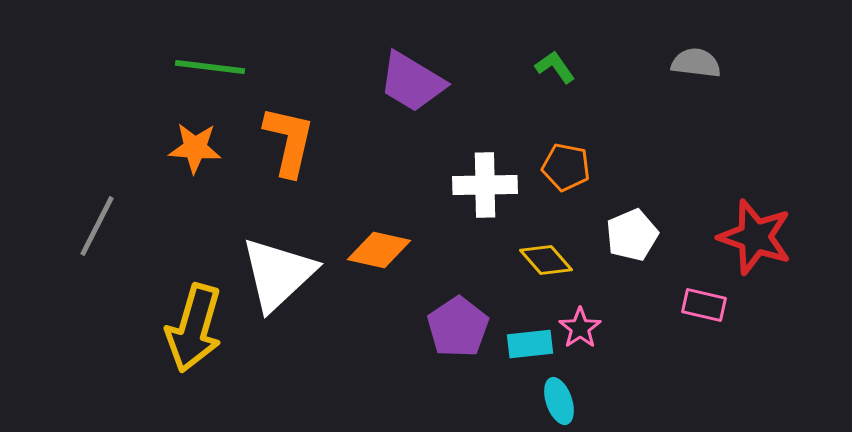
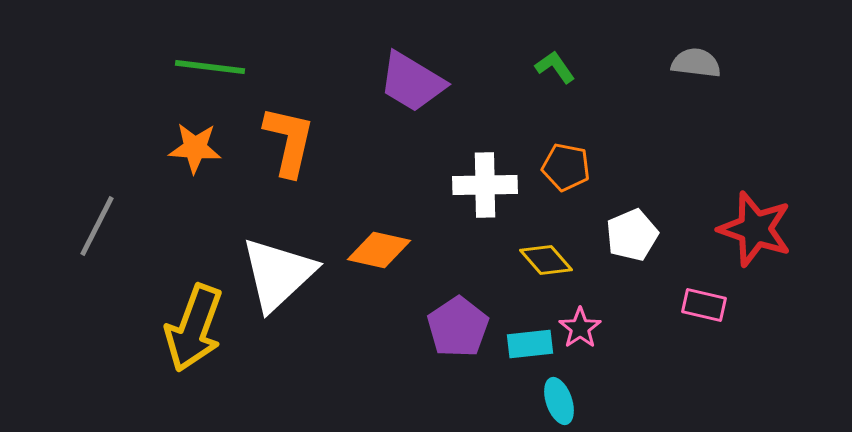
red star: moved 8 px up
yellow arrow: rotated 4 degrees clockwise
